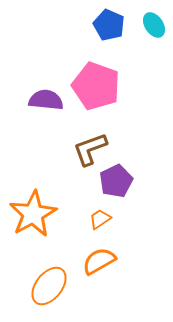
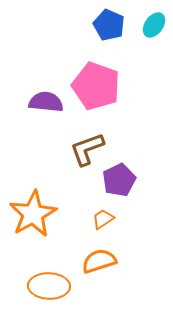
cyan ellipse: rotated 70 degrees clockwise
purple semicircle: moved 2 px down
brown L-shape: moved 3 px left
purple pentagon: moved 3 px right, 1 px up
orange trapezoid: moved 3 px right
orange semicircle: rotated 12 degrees clockwise
orange ellipse: rotated 54 degrees clockwise
